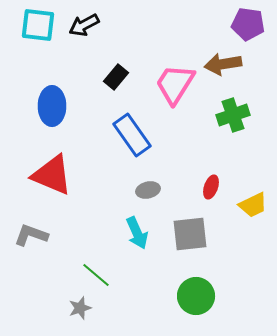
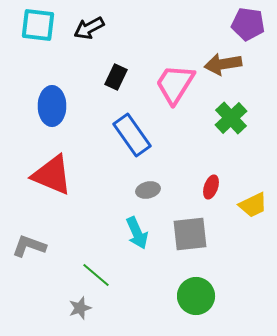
black arrow: moved 5 px right, 3 px down
black rectangle: rotated 15 degrees counterclockwise
green cross: moved 2 px left, 3 px down; rotated 24 degrees counterclockwise
gray L-shape: moved 2 px left, 11 px down
